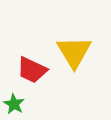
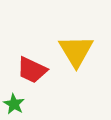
yellow triangle: moved 2 px right, 1 px up
